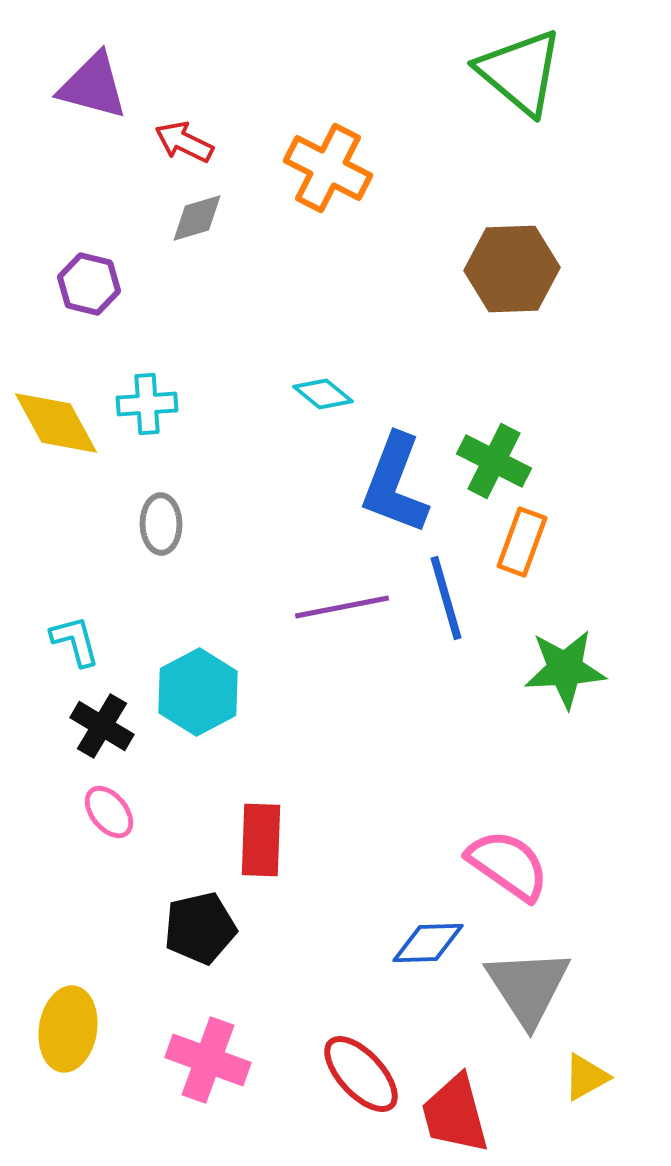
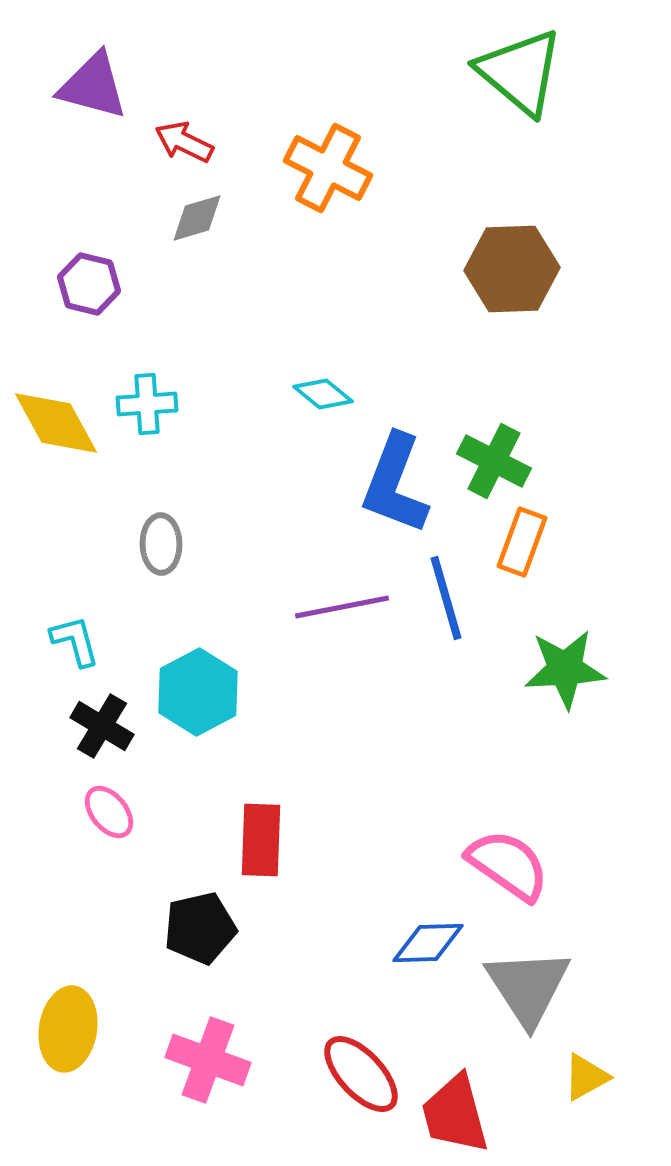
gray ellipse: moved 20 px down
